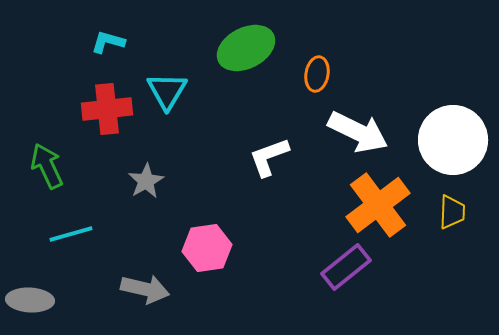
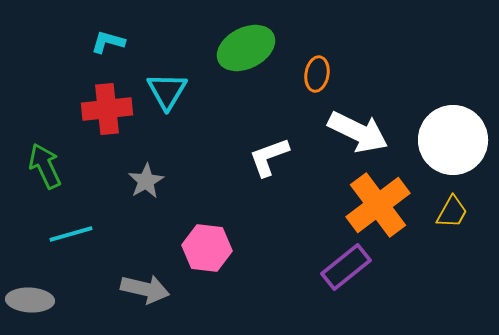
green arrow: moved 2 px left
yellow trapezoid: rotated 27 degrees clockwise
pink hexagon: rotated 15 degrees clockwise
